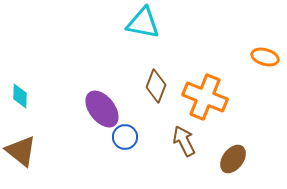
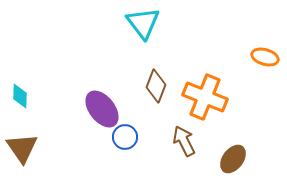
cyan triangle: rotated 42 degrees clockwise
brown triangle: moved 1 px right, 3 px up; rotated 16 degrees clockwise
